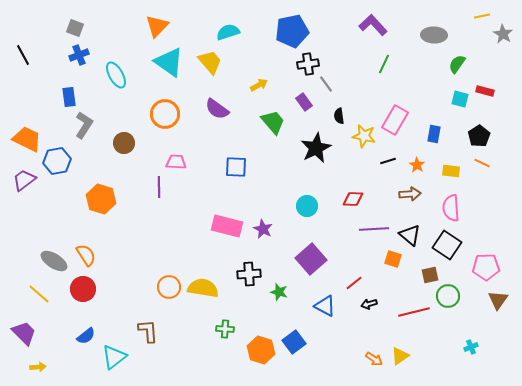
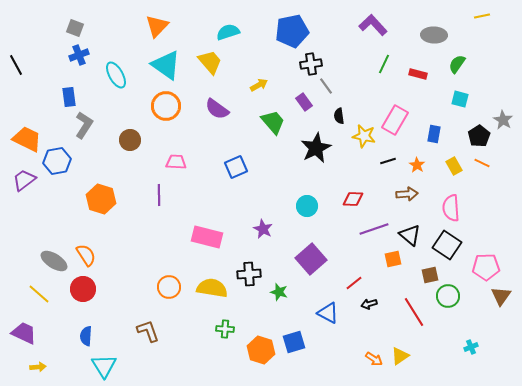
gray star at (503, 34): moved 86 px down
black line at (23, 55): moved 7 px left, 10 px down
cyan triangle at (169, 62): moved 3 px left, 3 px down
black cross at (308, 64): moved 3 px right
gray line at (326, 84): moved 2 px down
red rectangle at (485, 91): moved 67 px left, 17 px up
orange circle at (165, 114): moved 1 px right, 8 px up
brown circle at (124, 143): moved 6 px right, 3 px up
blue square at (236, 167): rotated 25 degrees counterclockwise
yellow rectangle at (451, 171): moved 3 px right, 5 px up; rotated 54 degrees clockwise
purple line at (159, 187): moved 8 px down
brown arrow at (410, 194): moved 3 px left
pink rectangle at (227, 226): moved 20 px left, 11 px down
purple line at (374, 229): rotated 16 degrees counterclockwise
orange square at (393, 259): rotated 30 degrees counterclockwise
yellow semicircle at (203, 288): moved 9 px right
brown triangle at (498, 300): moved 3 px right, 4 px up
blue triangle at (325, 306): moved 3 px right, 7 px down
red line at (414, 312): rotated 72 degrees clockwise
brown L-shape at (148, 331): rotated 15 degrees counterclockwise
purple trapezoid at (24, 333): rotated 20 degrees counterclockwise
blue semicircle at (86, 336): rotated 132 degrees clockwise
blue square at (294, 342): rotated 20 degrees clockwise
cyan triangle at (114, 357): moved 10 px left, 9 px down; rotated 24 degrees counterclockwise
